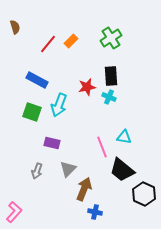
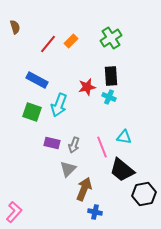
gray arrow: moved 37 px right, 26 px up
black hexagon: rotated 25 degrees clockwise
